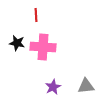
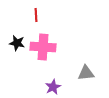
gray triangle: moved 13 px up
